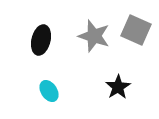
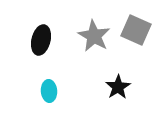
gray star: rotated 12 degrees clockwise
cyan ellipse: rotated 30 degrees clockwise
